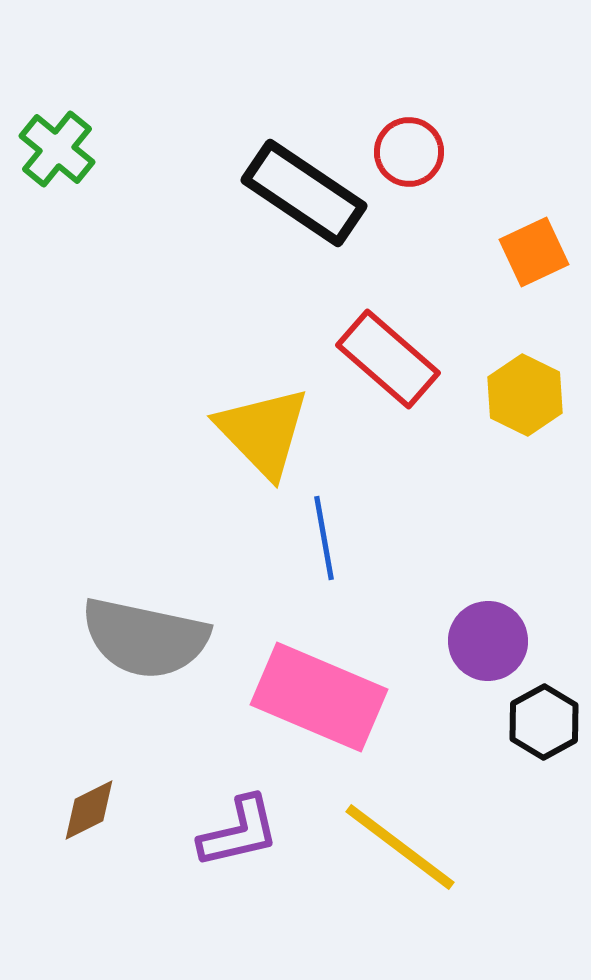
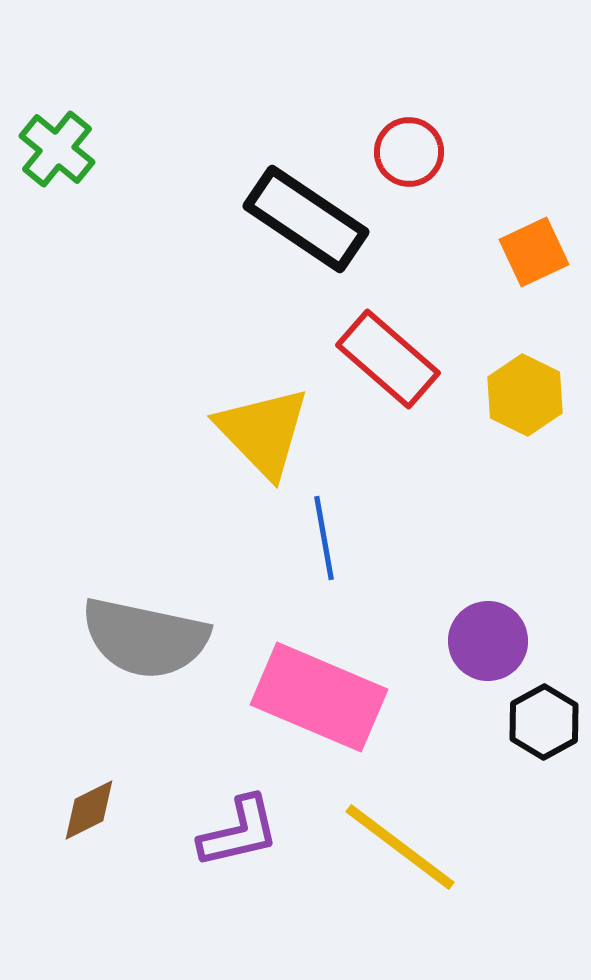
black rectangle: moved 2 px right, 26 px down
